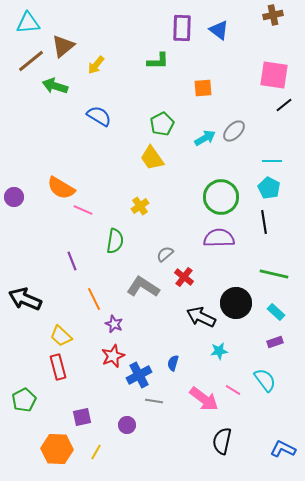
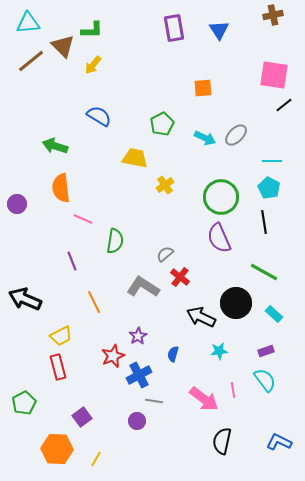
purple rectangle at (182, 28): moved 8 px left; rotated 12 degrees counterclockwise
blue triangle at (219, 30): rotated 20 degrees clockwise
brown triangle at (63, 46): rotated 35 degrees counterclockwise
green L-shape at (158, 61): moved 66 px left, 31 px up
yellow arrow at (96, 65): moved 3 px left
green arrow at (55, 86): moved 60 px down
gray ellipse at (234, 131): moved 2 px right, 4 px down
cyan arrow at (205, 138): rotated 55 degrees clockwise
yellow trapezoid at (152, 158): moved 17 px left; rotated 136 degrees clockwise
orange semicircle at (61, 188): rotated 52 degrees clockwise
purple circle at (14, 197): moved 3 px right, 7 px down
yellow cross at (140, 206): moved 25 px right, 21 px up
pink line at (83, 210): moved 9 px down
purple semicircle at (219, 238): rotated 112 degrees counterclockwise
green line at (274, 274): moved 10 px left, 2 px up; rotated 16 degrees clockwise
red cross at (184, 277): moved 4 px left
orange line at (94, 299): moved 3 px down
cyan rectangle at (276, 312): moved 2 px left, 2 px down
purple star at (114, 324): moved 24 px right, 12 px down; rotated 18 degrees clockwise
yellow trapezoid at (61, 336): rotated 70 degrees counterclockwise
purple rectangle at (275, 342): moved 9 px left, 9 px down
blue semicircle at (173, 363): moved 9 px up
pink line at (233, 390): rotated 49 degrees clockwise
green pentagon at (24, 400): moved 3 px down
purple square at (82, 417): rotated 24 degrees counterclockwise
purple circle at (127, 425): moved 10 px right, 4 px up
blue L-shape at (283, 449): moved 4 px left, 7 px up
yellow line at (96, 452): moved 7 px down
